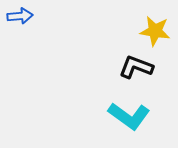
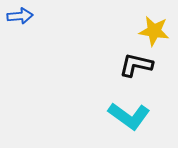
yellow star: moved 1 px left
black L-shape: moved 2 px up; rotated 8 degrees counterclockwise
